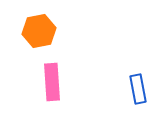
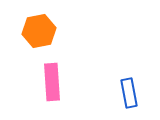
blue rectangle: moved 9 px left, 4 px down
